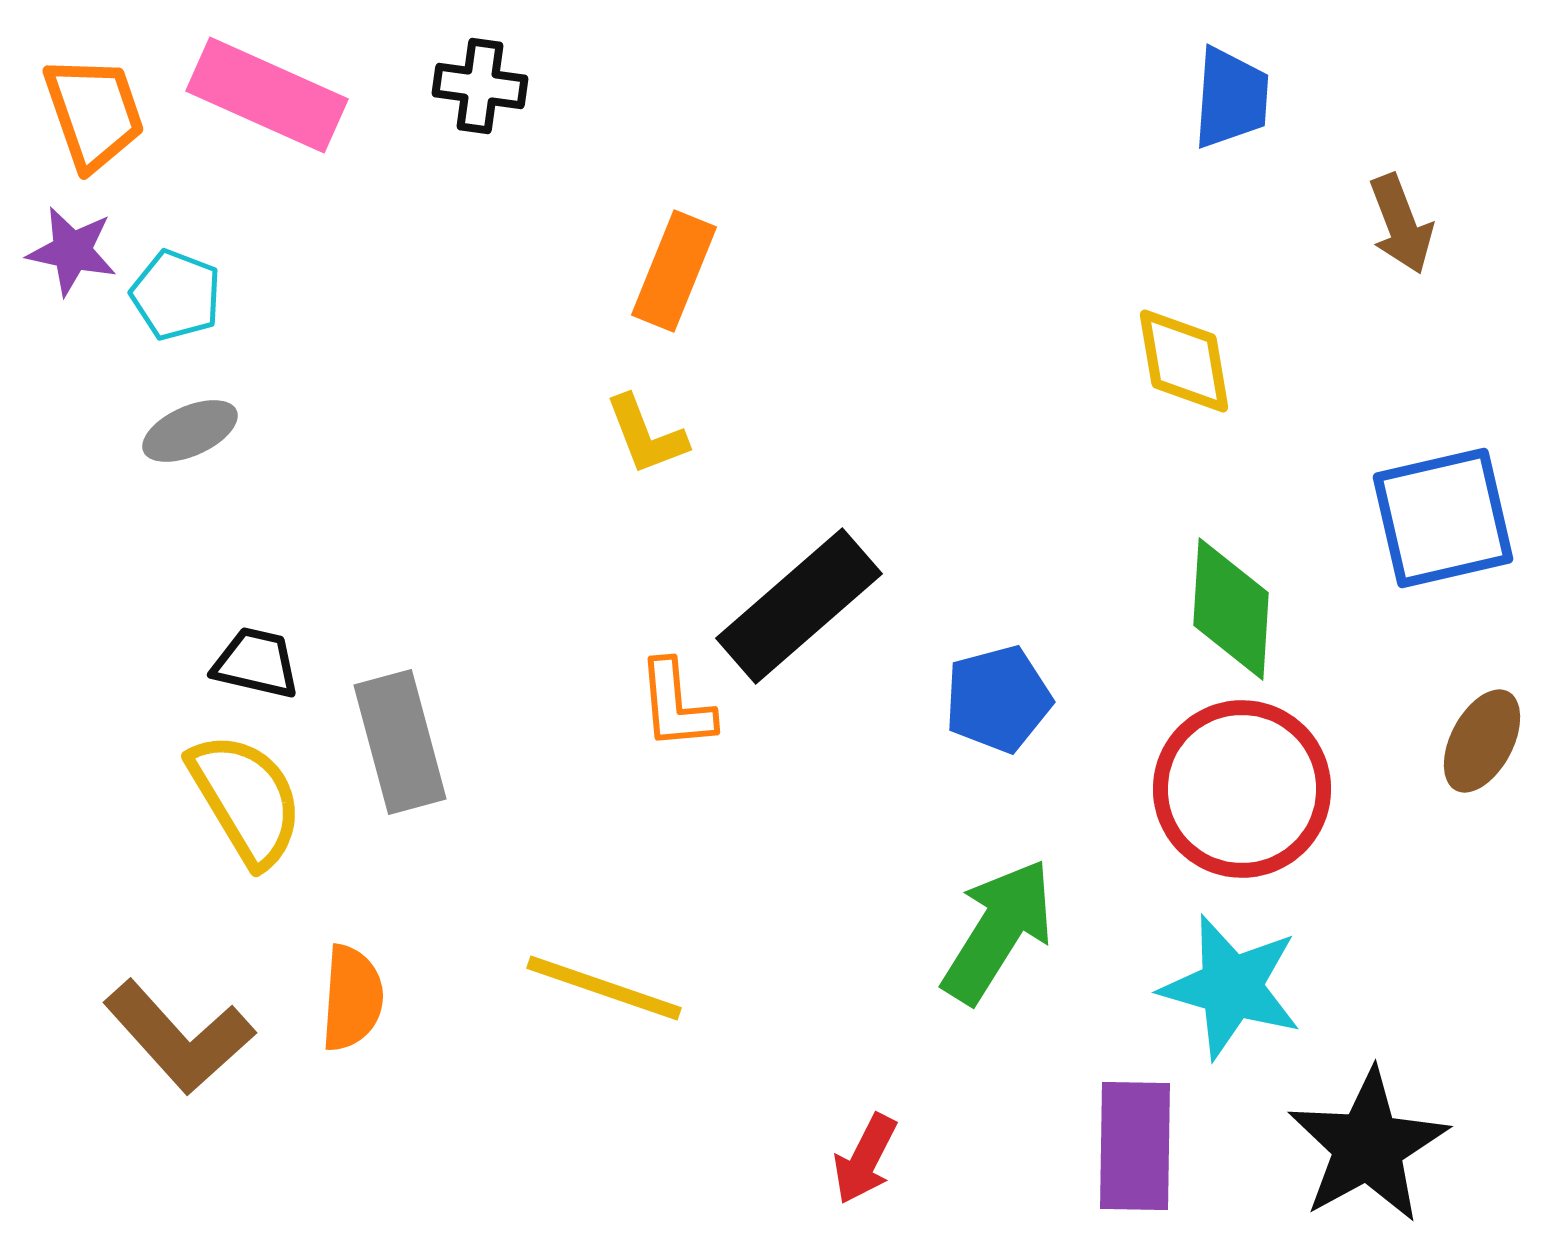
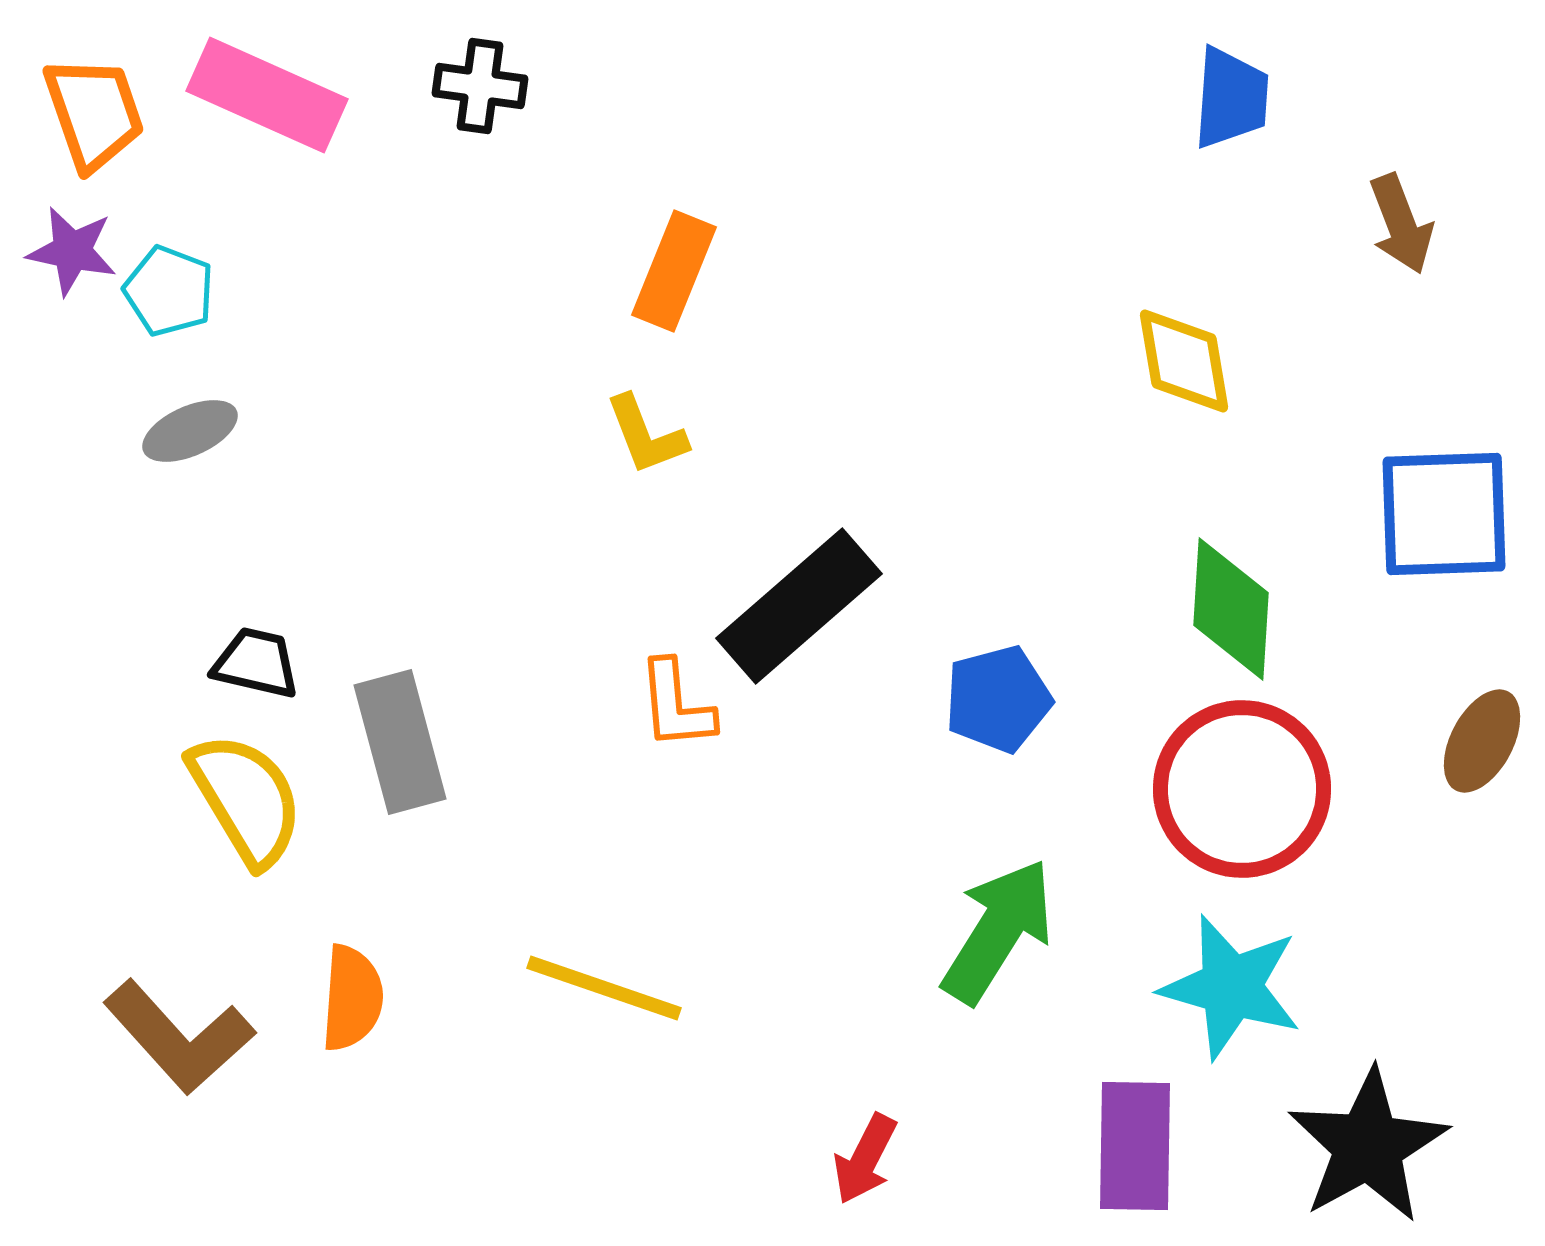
cyan pentagon: moved 7 px left, 4 px up
blue square: moved 1 px right, 4 px up; rotated 11 degrees clockwise
